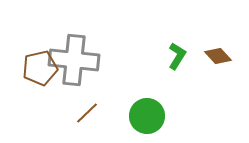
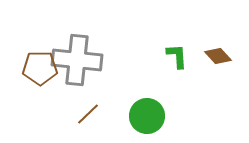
green L-shape: rotated 36 degrees counterclockwise
gray cross: moved 3 px right
brown pentagon: rotated 12 degrees clockwise
brown line: moved 1 px right, 1 px down
